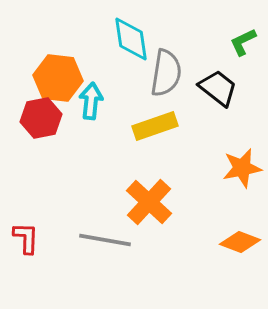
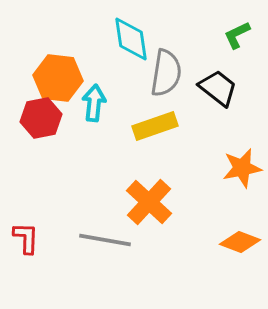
green L-shape: moved 6 px left, 7 px up
cyan arrow: moved 3 px right, 2 px down
